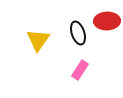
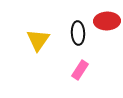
black ellipse: rotated 15 degrees clockwise
